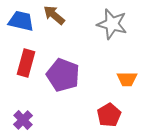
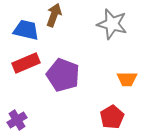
brown arrow: rotated 70 degrees clockwise
blue trapezoid: moved 5 px right, 9 px down
red rectangle: rotated 52 degrees clockwise
red pentagon: moved 3 px right, 2 px down
purple cross: moved 6 px left; rotated 12 degrees clockwise
